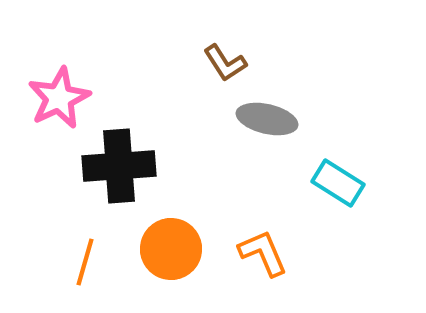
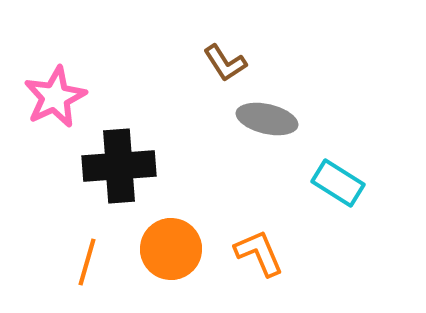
pink star: moved 4 px left, 1 px up
orange L-shape: moved 4 px left
orange line: moved 2 px right
